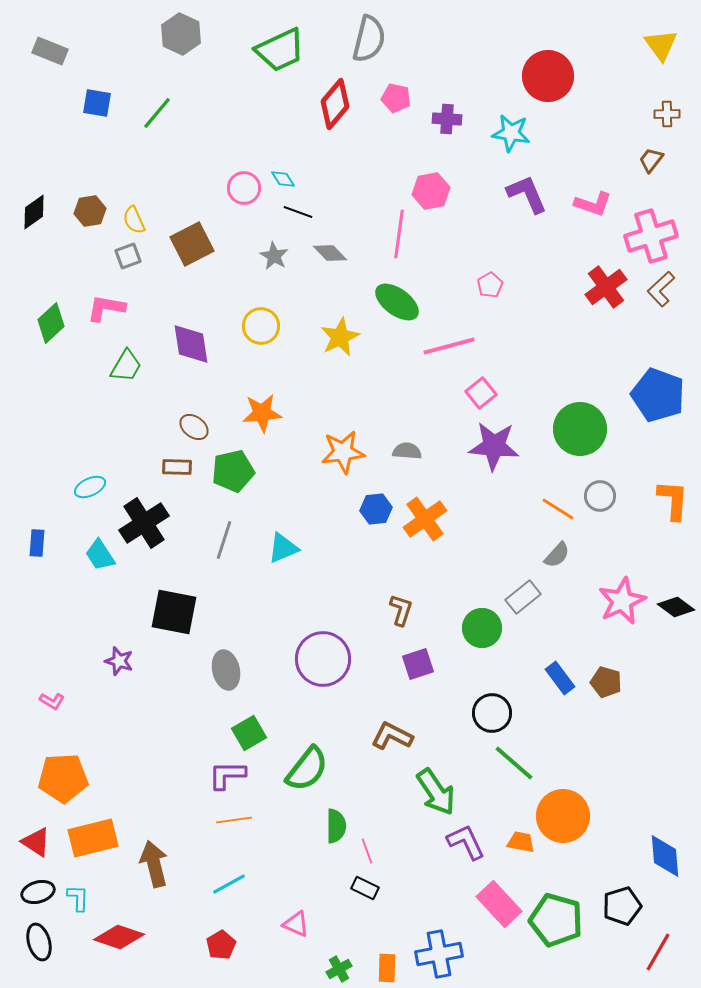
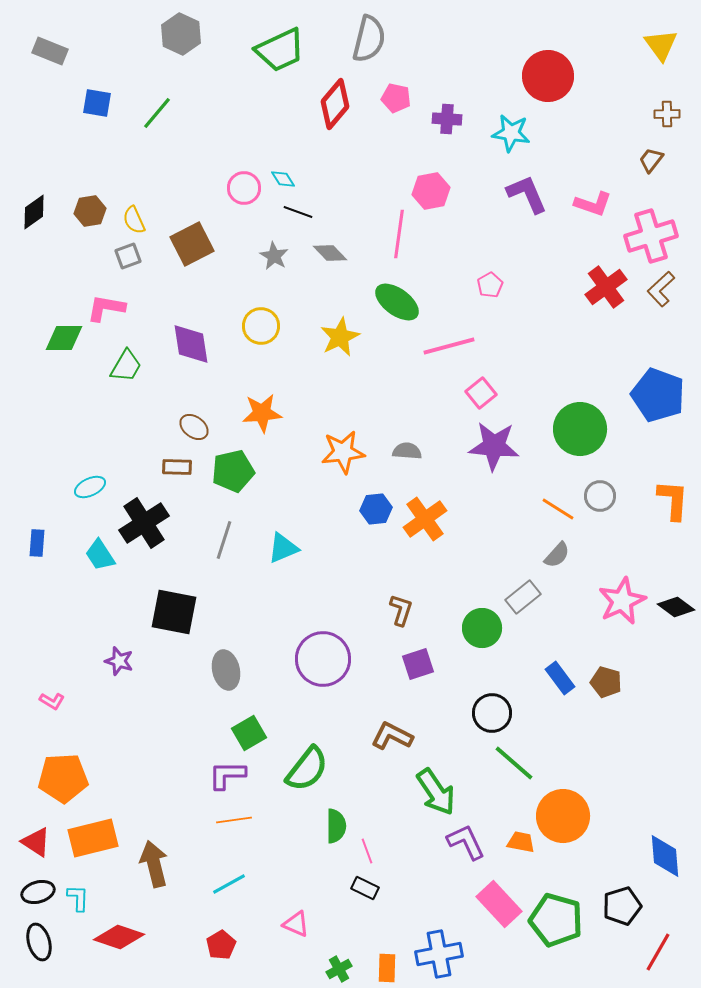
green diamond at (51, 323): moved 13 px right, 15 px down; rotated 42 degrees clockwise
